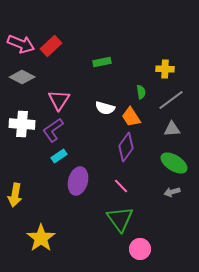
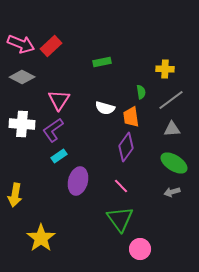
orange trapezoid: rotated 25 degrees clockwise
